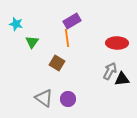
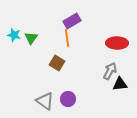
cyan star: moved 2 px left, 11 px down
green triangle: moved 1 px left, 4 px up
black triangle: moved 2 px left, 5 px down
gray triangle: moved 1 px right, 3 px down
